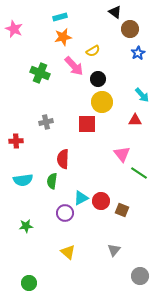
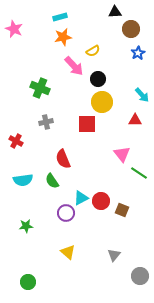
black triangle: rotated 40 degrees counterclockwise
brown circle: moved 1 px right
green cross: moved 15 px down
red cross: rotated 32 degrees clockwise
red semicircle: rotated 24 degrees counterclockwise
green semicircle: rotated 42 degrees counterclockwise
purple circle: moved 1 px right
gray triangle: moved 5 px down
green circle: moved 1 px left, 1 px up
